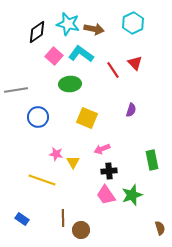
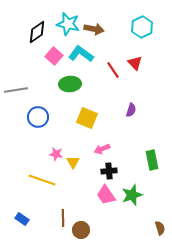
cyan hexagon: moved 9 px right, 4 px down
